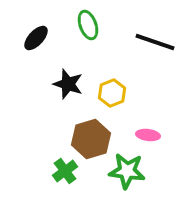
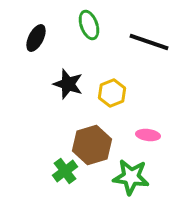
green ellipse: moved 1 px right
black ellipse: rotated 16 degrees counterclockwise
black line: moved 6 px left
brown hexagon: moved 1 px right, 6 px down
green star: moved 4 px right, 6 px down
